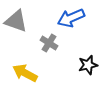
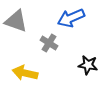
black star: rotated 24 degrees clockwise
yellow arrow: rotated 15 degrees counterclockwise
